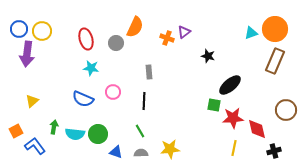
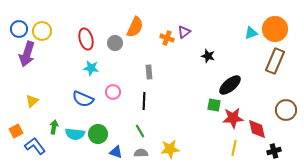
gray circle: moved 1 px left
purple arrow: rotated 10 degrees clockwise
